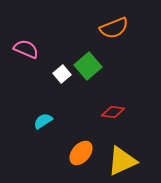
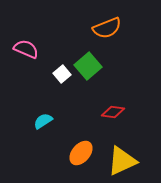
orange semicircle: moved 7 px left
